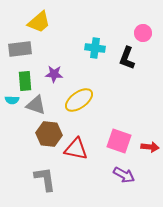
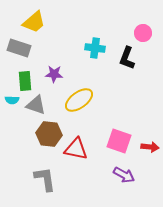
yellow trapezoid: moved 5 px left
gray rectangle: moved 1 px left, 1 px up; rotated 25 degrees clockwise
